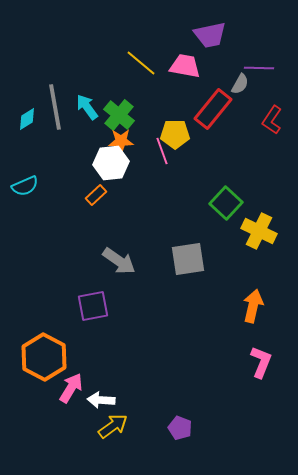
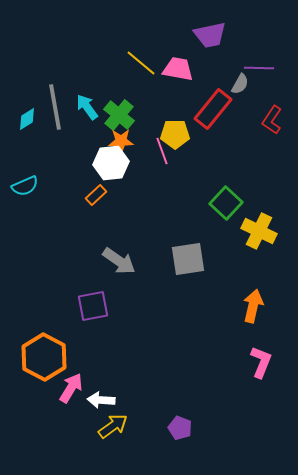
pink trapezoid: moved 7 px left, 3 px down
